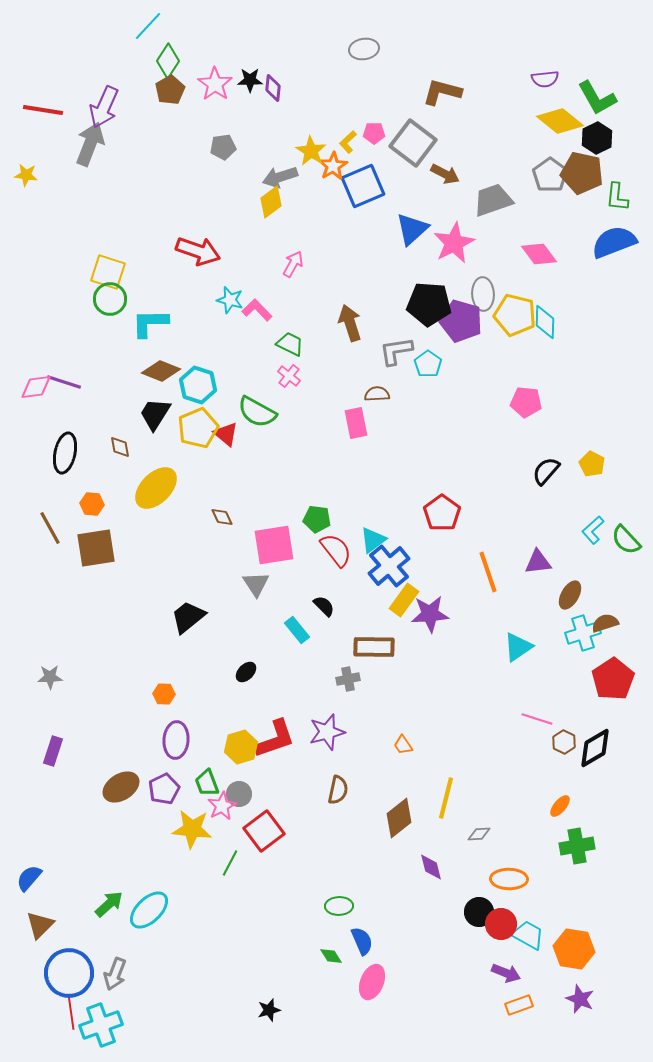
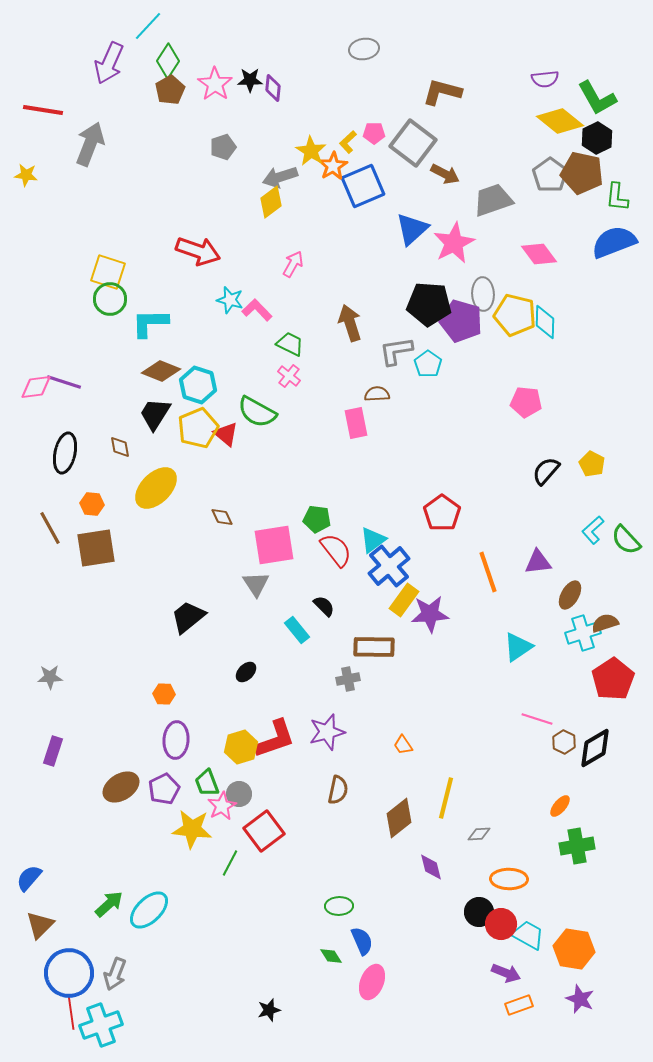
purple arrow at (104, 107): moved 5 px right, 44 px up
gray pentagon at (223, 147): rotated 10 degrees counterclockwise
